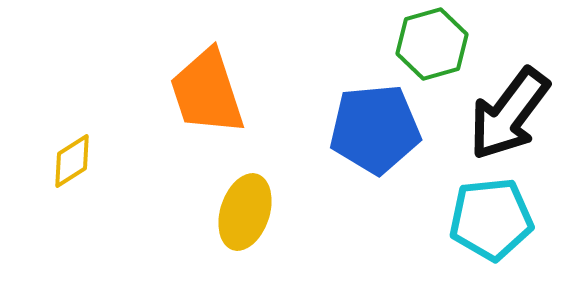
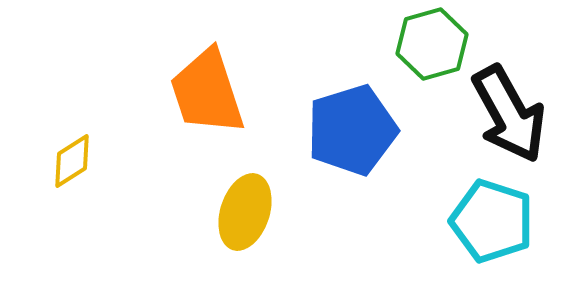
black arrow: rotated 66 degrees counterclockwise
blue pentagon: moved 23 px left, 1 px down; rotated 12 degrees counterclockwise
cyan pentagon: moved 1 px right, 2 px down; rotated 24 degrees clockwise
